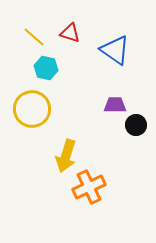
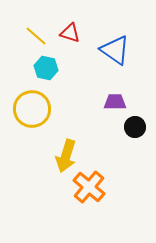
yellow line: moved 2 px right, 1 px up
purple trapezoid: moved 3 px up
black circle: moved 1 px left, 2 px down
orange cross: rotated 24 degrees counterclockwise
